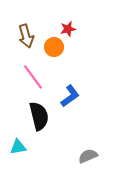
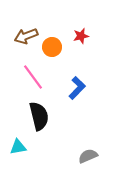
red star: moved 13 px right, 7 px down
brown arrow: rotated 85 degrees clockwise
orange circle: moved 2 px left
blue L-shape: moved 7 px right, 8 px up; rotated 10 degrees counterclockwise
